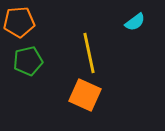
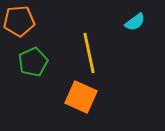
orange pentagon: moved 1 px up
green pentagon: moved 5 px right, 1 px down; rotated 12 degrees counterclockwise
orange square: moved 4 px left, 2 px down
